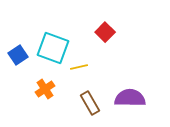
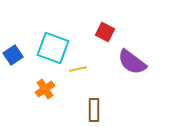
red square: rotated 18 degrees counterclockwise
blue square: moved 5 px left
yellow line: moved 1 px left, 2 px down
purple semicircle: moved 2 px right, 36 px up; rotated 144 degrees counterclockwise
brown rectangle: moved 4 px right, 7 px down; rotated 30 degrees clockwise
